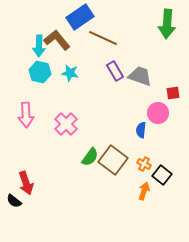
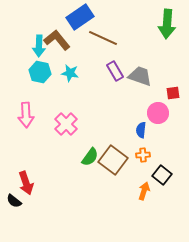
orange cross: moved 1 px left, 9 px up; rotated 32 degrees counterclockwise
